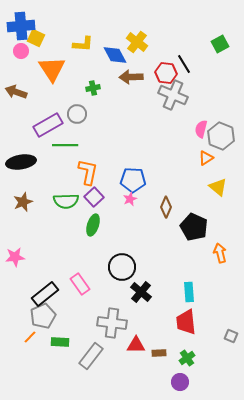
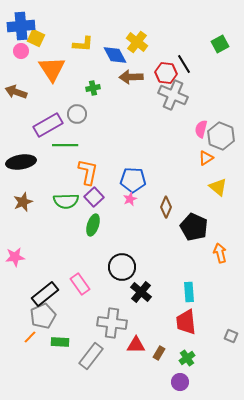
brown rectangle at (159, 353): rotated 56 degrees counterclockwise
